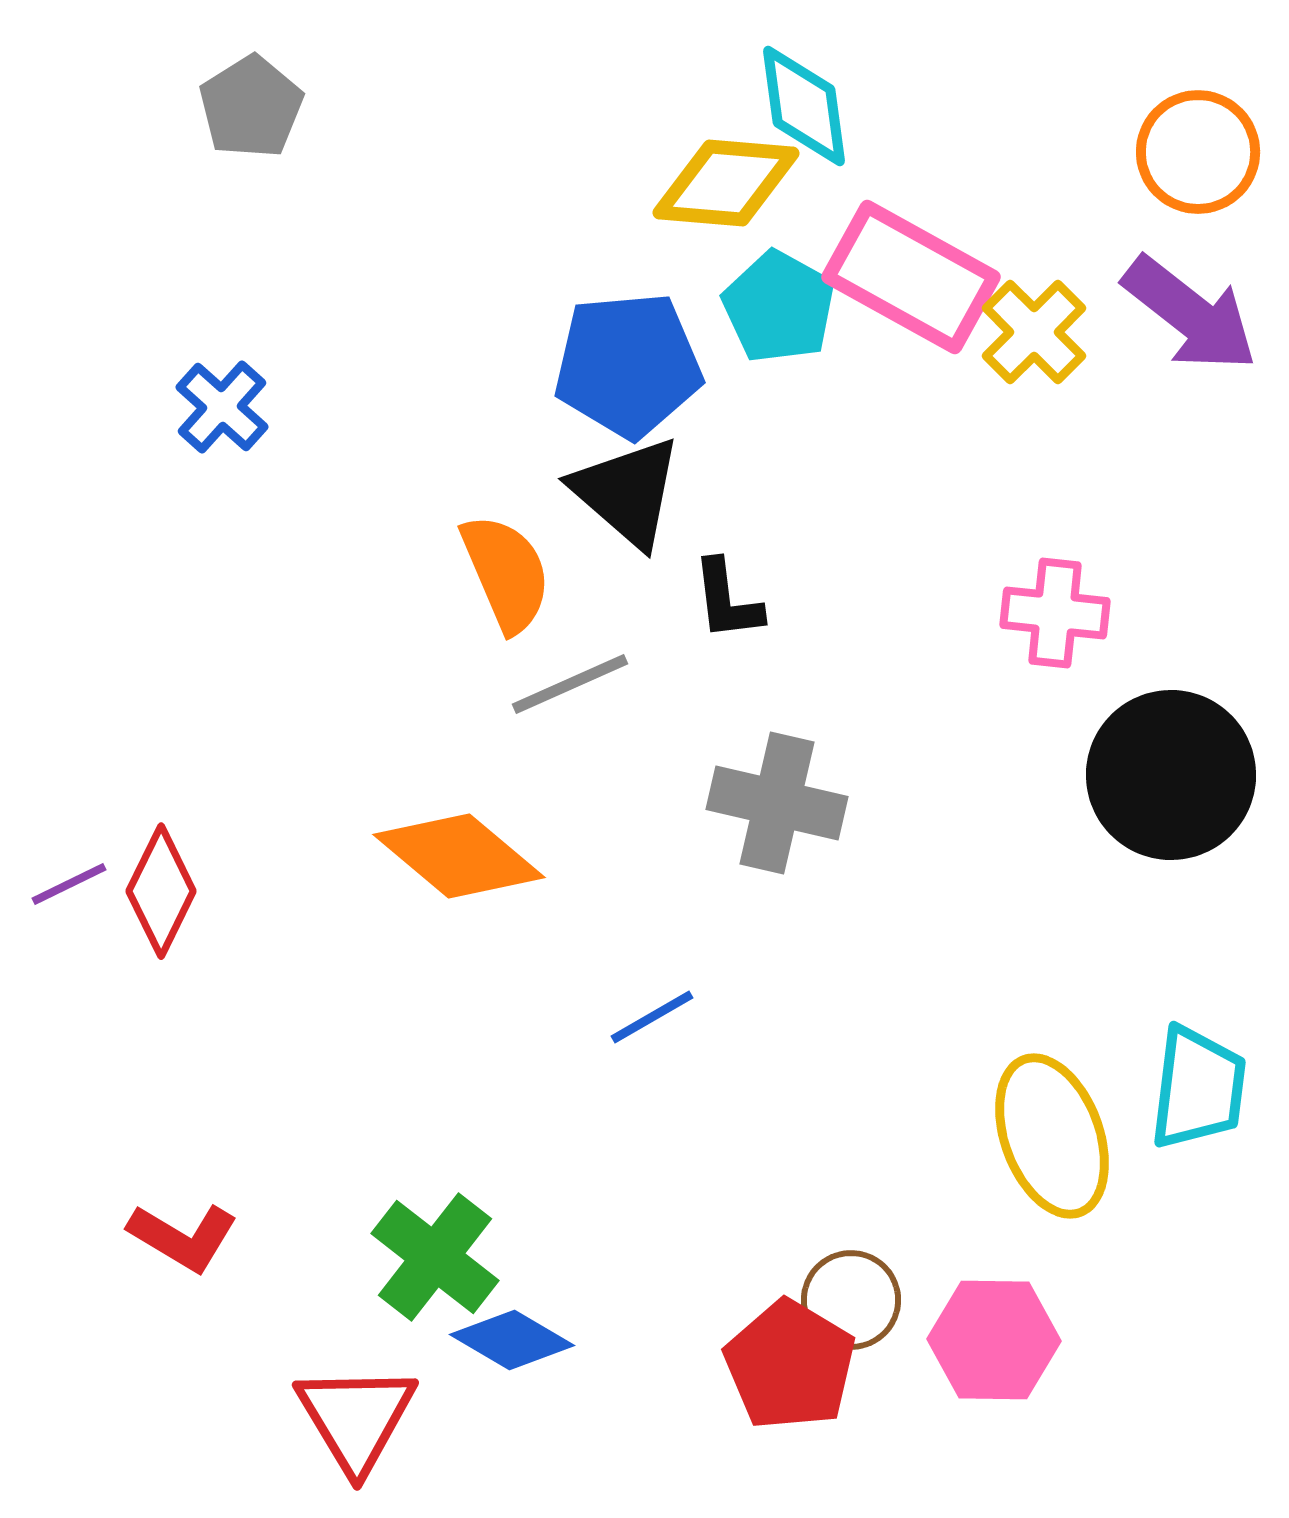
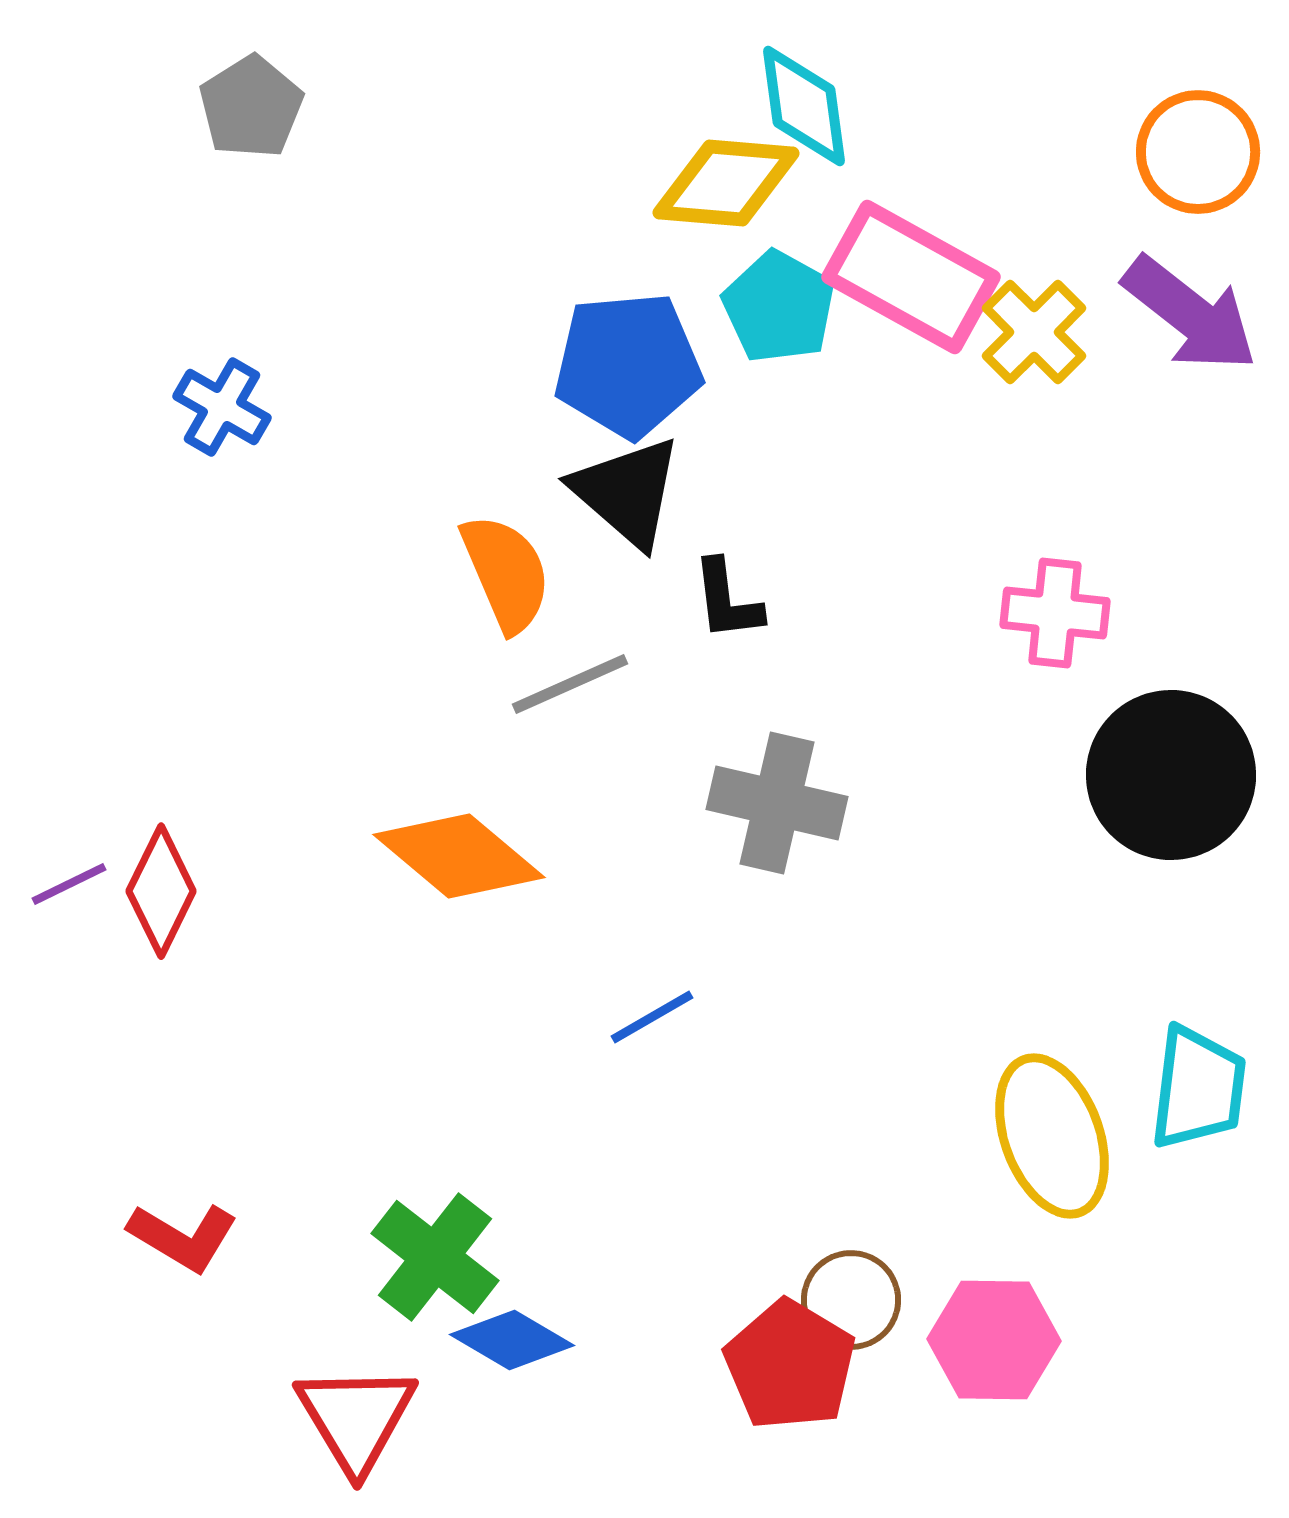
blue cross: rotated 12 degrees counterclockwise
